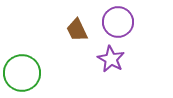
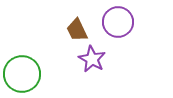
purple star: moved 19 px left
green circle: moved 1 px down
